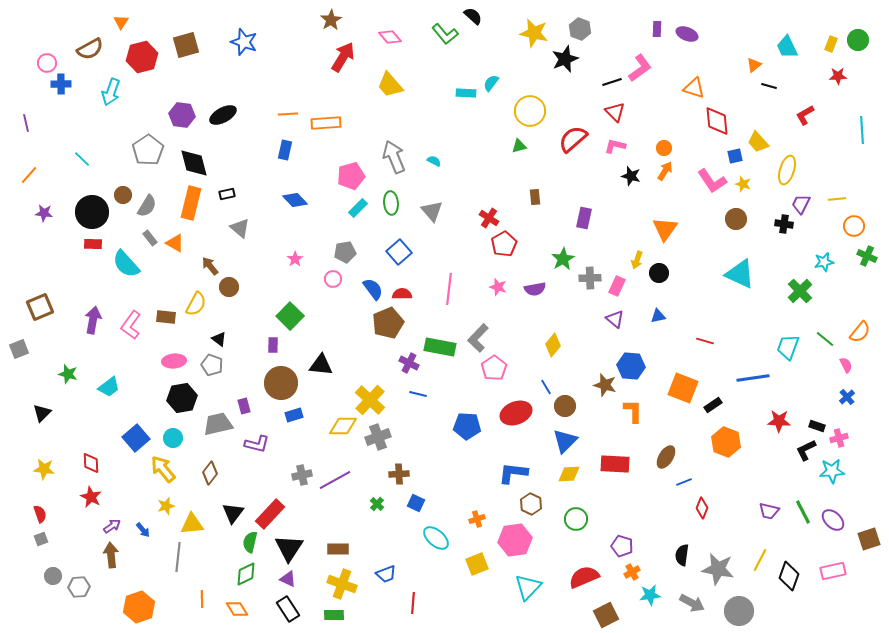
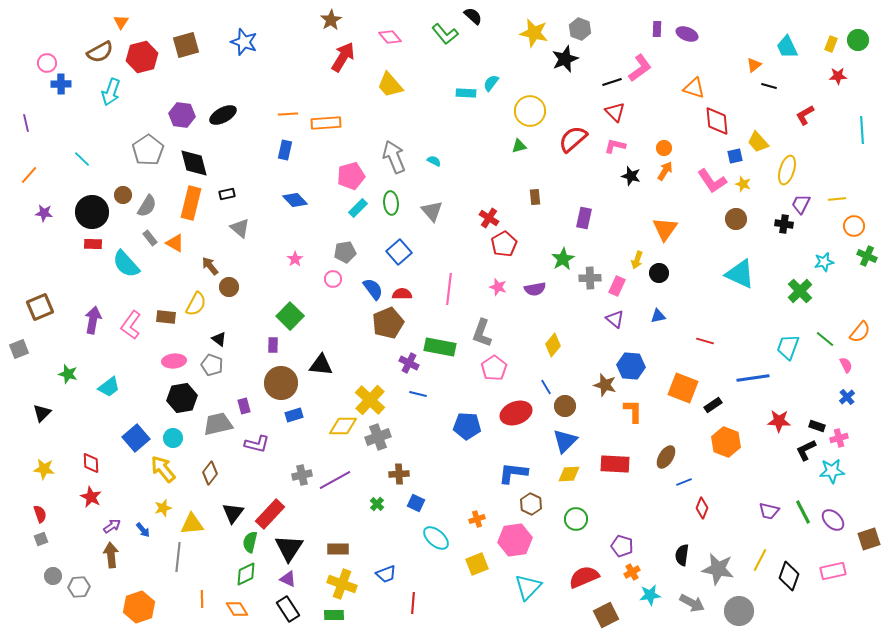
brown semicircle at (90, 49): moved 10 px right, 3 px down
gray L-shape at (478, 338): moved 4 px right, 5 px up; rotated 24 degrees counterclockwise
yellow star at (166, 506): moved 3 px left, 2 px down
